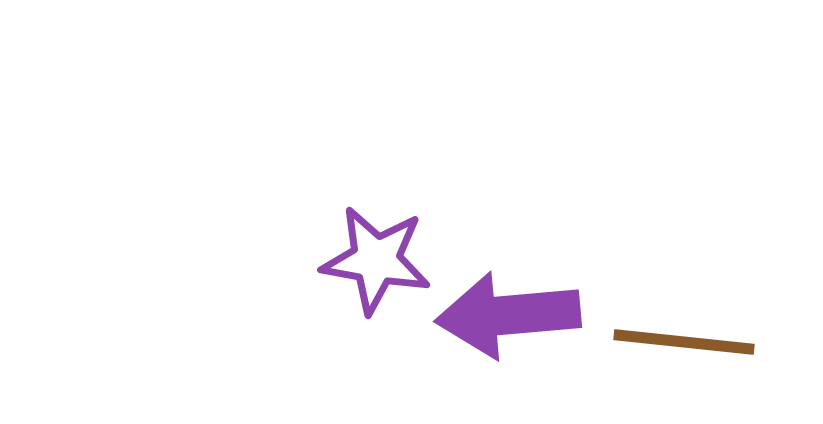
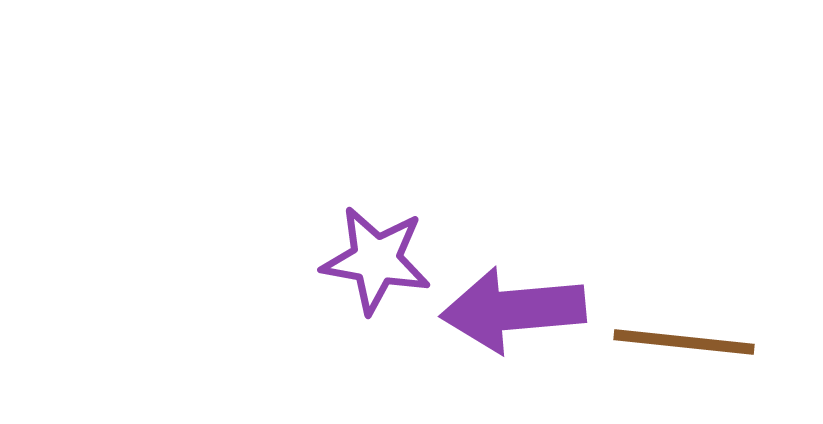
purple arrow: moved 5 px right, 5 px up
